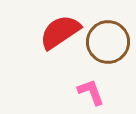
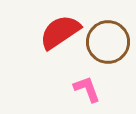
pink L-shape: moved 4 px left, 3 px up
